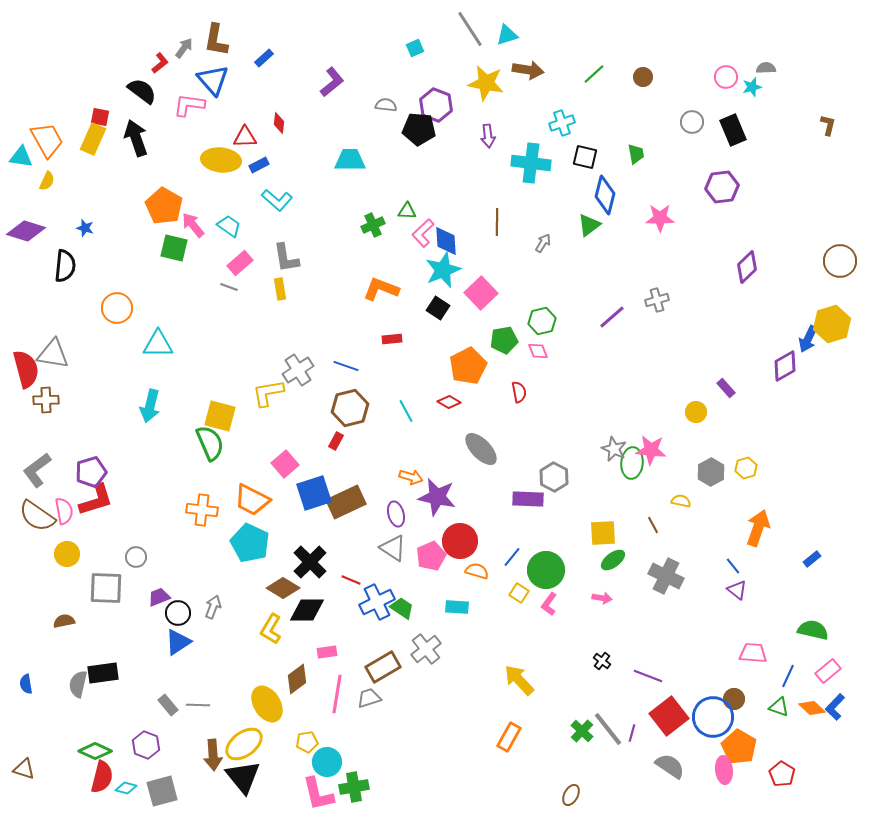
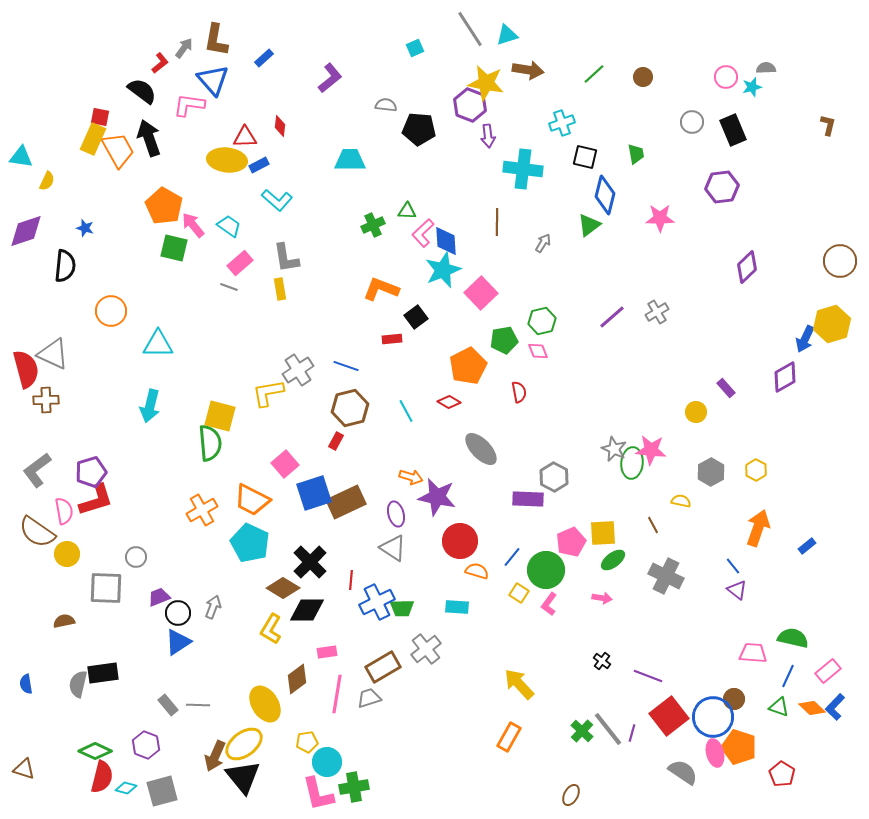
purple L-shape at (332, 82): moved 2 px left, 4 px up
purple hexagon at (436, 105): moved 34 px right
red diamond at (279, 123): moved 1 px right, 3 px down
black arrow at (136, 138): moved 13 px right
orange trapezoid at (47, 140): moved 71 px right, 10 px down
yellow ellipse at (221, 160): moved 6 px right
cyan cross at (531, 163): moved 8 px left, 6 px down
purple diamond at (26, 231): rotated 36 degrees counterclockwise
gray cross at (657, 300): moved 12 px down; rotated 15 degrees counterclockwise
orange circle at (117, 308): moved 6 px left, 3 px down
black square at (438, 308): moved 22 px left, 9 px down; rotated 20 degrees clockwise
blue arrow at (808, 339): moved 3 px left
gray triangle at (53, 354): rotated 16 degrees clockwise
purple diamond at (785, 366): moved 11 px down
green semicircle at (210, 443): rotated 18 degrees clockwise
yellow hexagon at (746, 468): moved 10 px right, 2 px down; rotated 15 degrees counterclockwise
orange cross at (202, 510): rotated 36 degrees counterclockwise
brown semicircle at (37, 516): moved 16 px down
pink pentagon at (431, 556): moved 140 px right, 14 px up
blue rectangle at (812, 559): moved 5 px left, 13 px up
red line at (351, 580): rotated 72 degrees clockwise
green trapezoid at (402, 608): rotated 145 degrees clockwise
green semicircle at (813, 630): moved 20 px left, 8 px down
yellow arrow at (519, 680): moved 4 px down
yellow ellipse at (267, 704): moved 2 px left
orange pentagon at (739, 747): rotated 12 degrees counterclockwise
brown arrow at (213, 755): moved 2 px right, 1 px down; rotated 28 degrees clockwise
gray semicircle at (670, 766): moved 13 px right, 6 px down
pink ellipse at (724, 770): moved 9 px left, 17 px up; rotated 8 degrees counterclockwise
